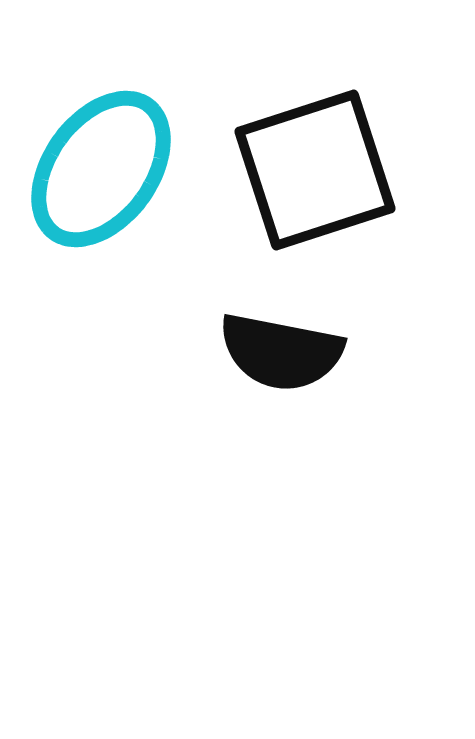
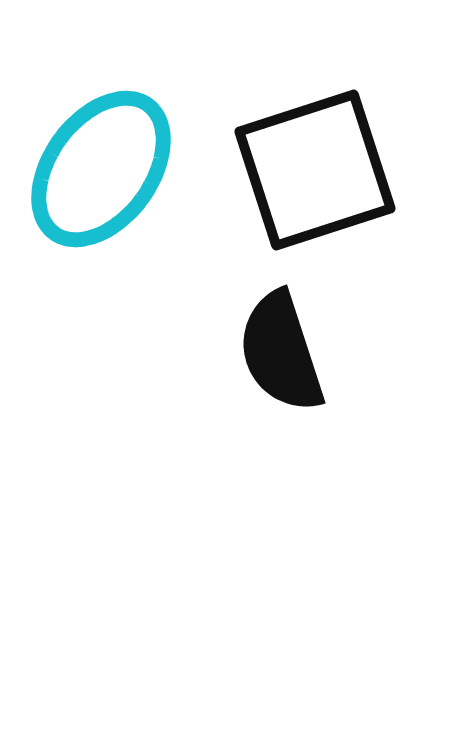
black semicircle: rotated 61 degrees clockwise
